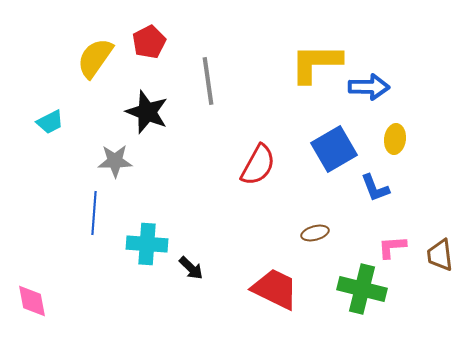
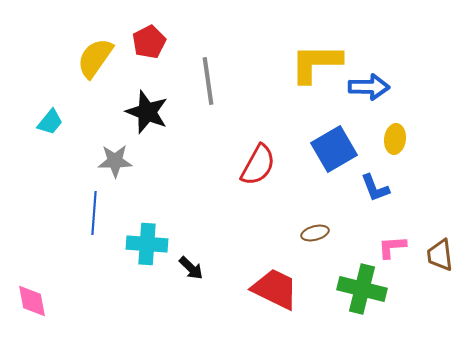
cyan trapezoid: rotated 24 degrees counterclockwise
